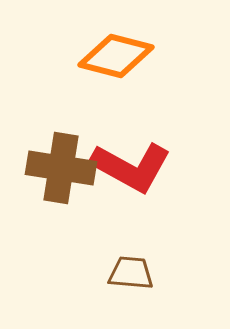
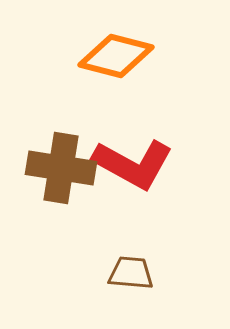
red L-shape: moved 2 px right, 3 px up
